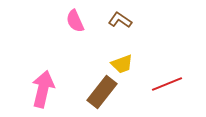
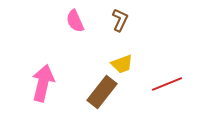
brown L-shape: rotated 80 degrees clockwise
pink arrow: moved 6 px up
